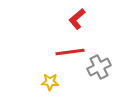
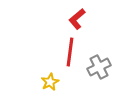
red line: rotated 76 degrees counterclockwise
yellow star: rotated 30 degrees counterclockwise
